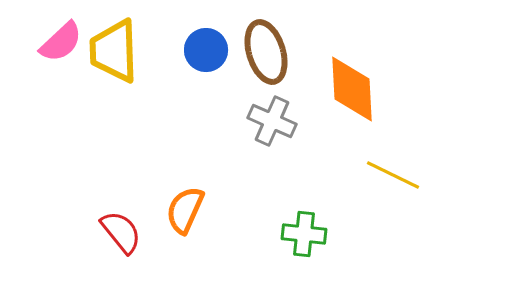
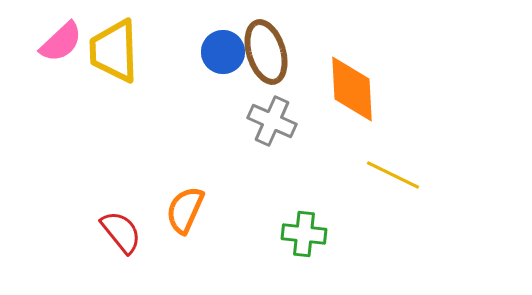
blue circle: moved 17 px right, 2 px down
